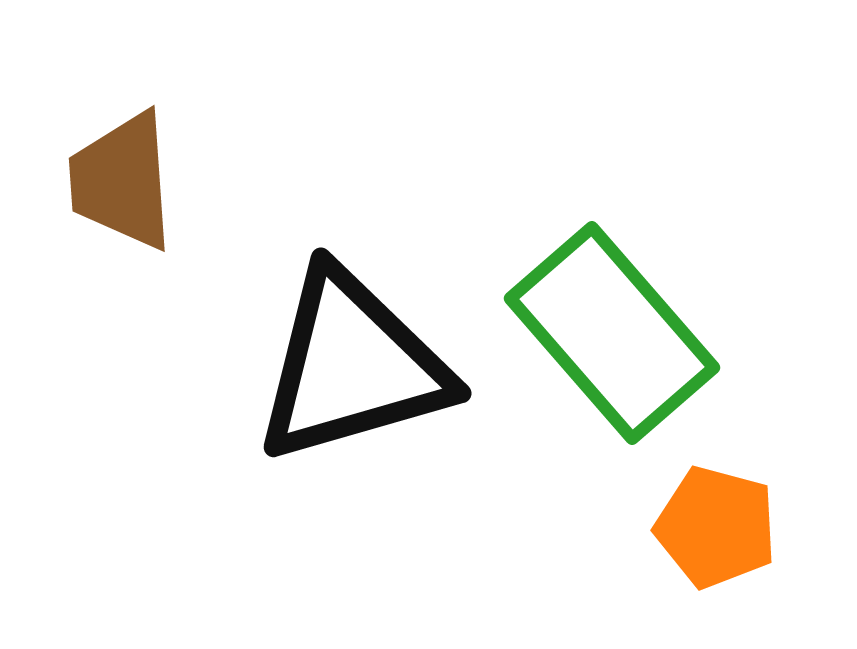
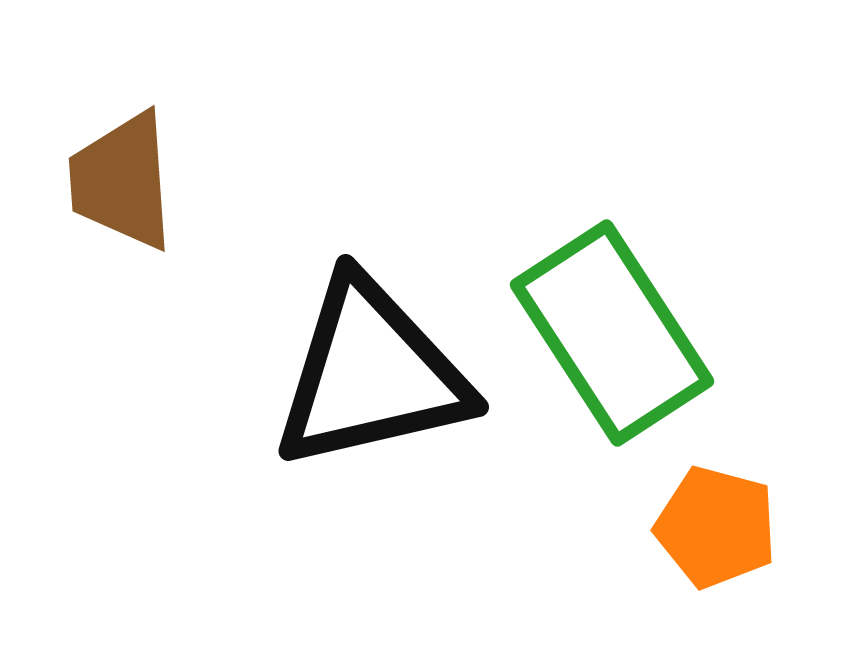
green rectangle: rotated 8 degrees clockwise
black triangle: moved 19 px right, 8 px down; rotated 3 degrees clockwise
